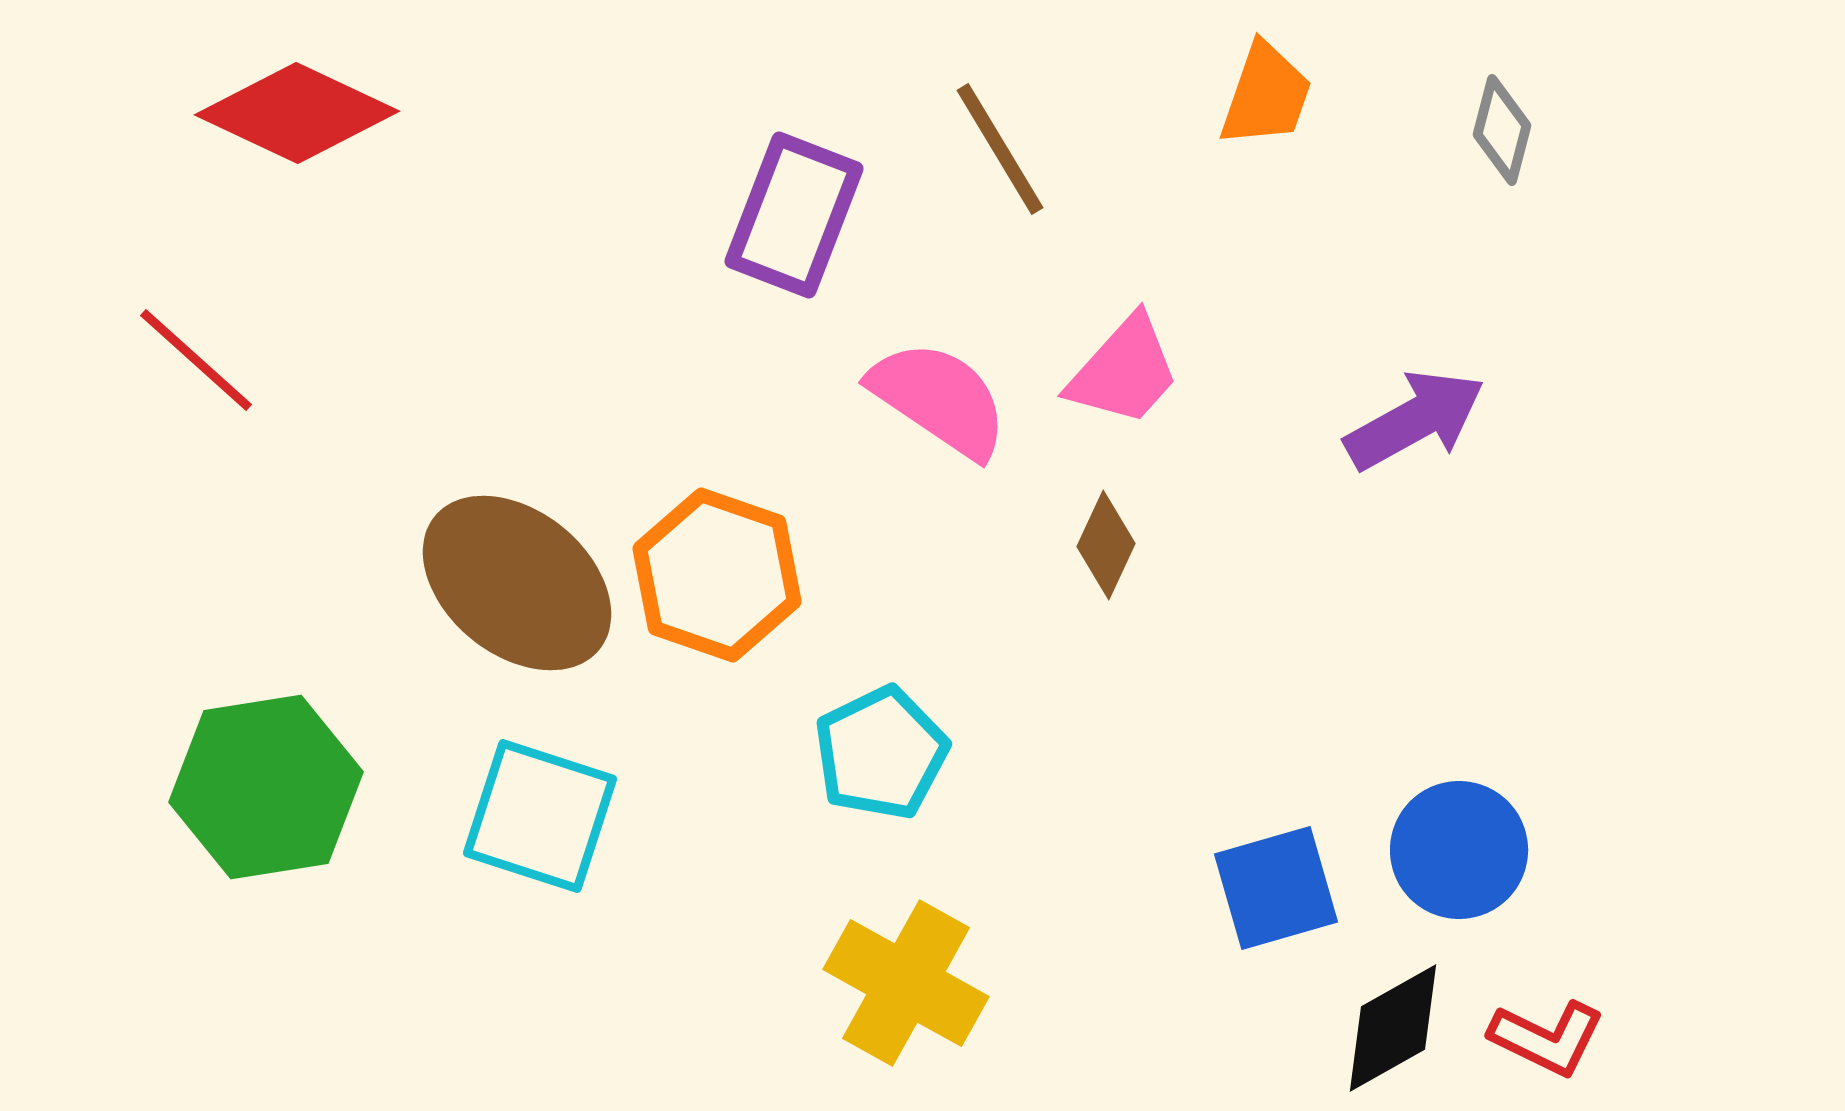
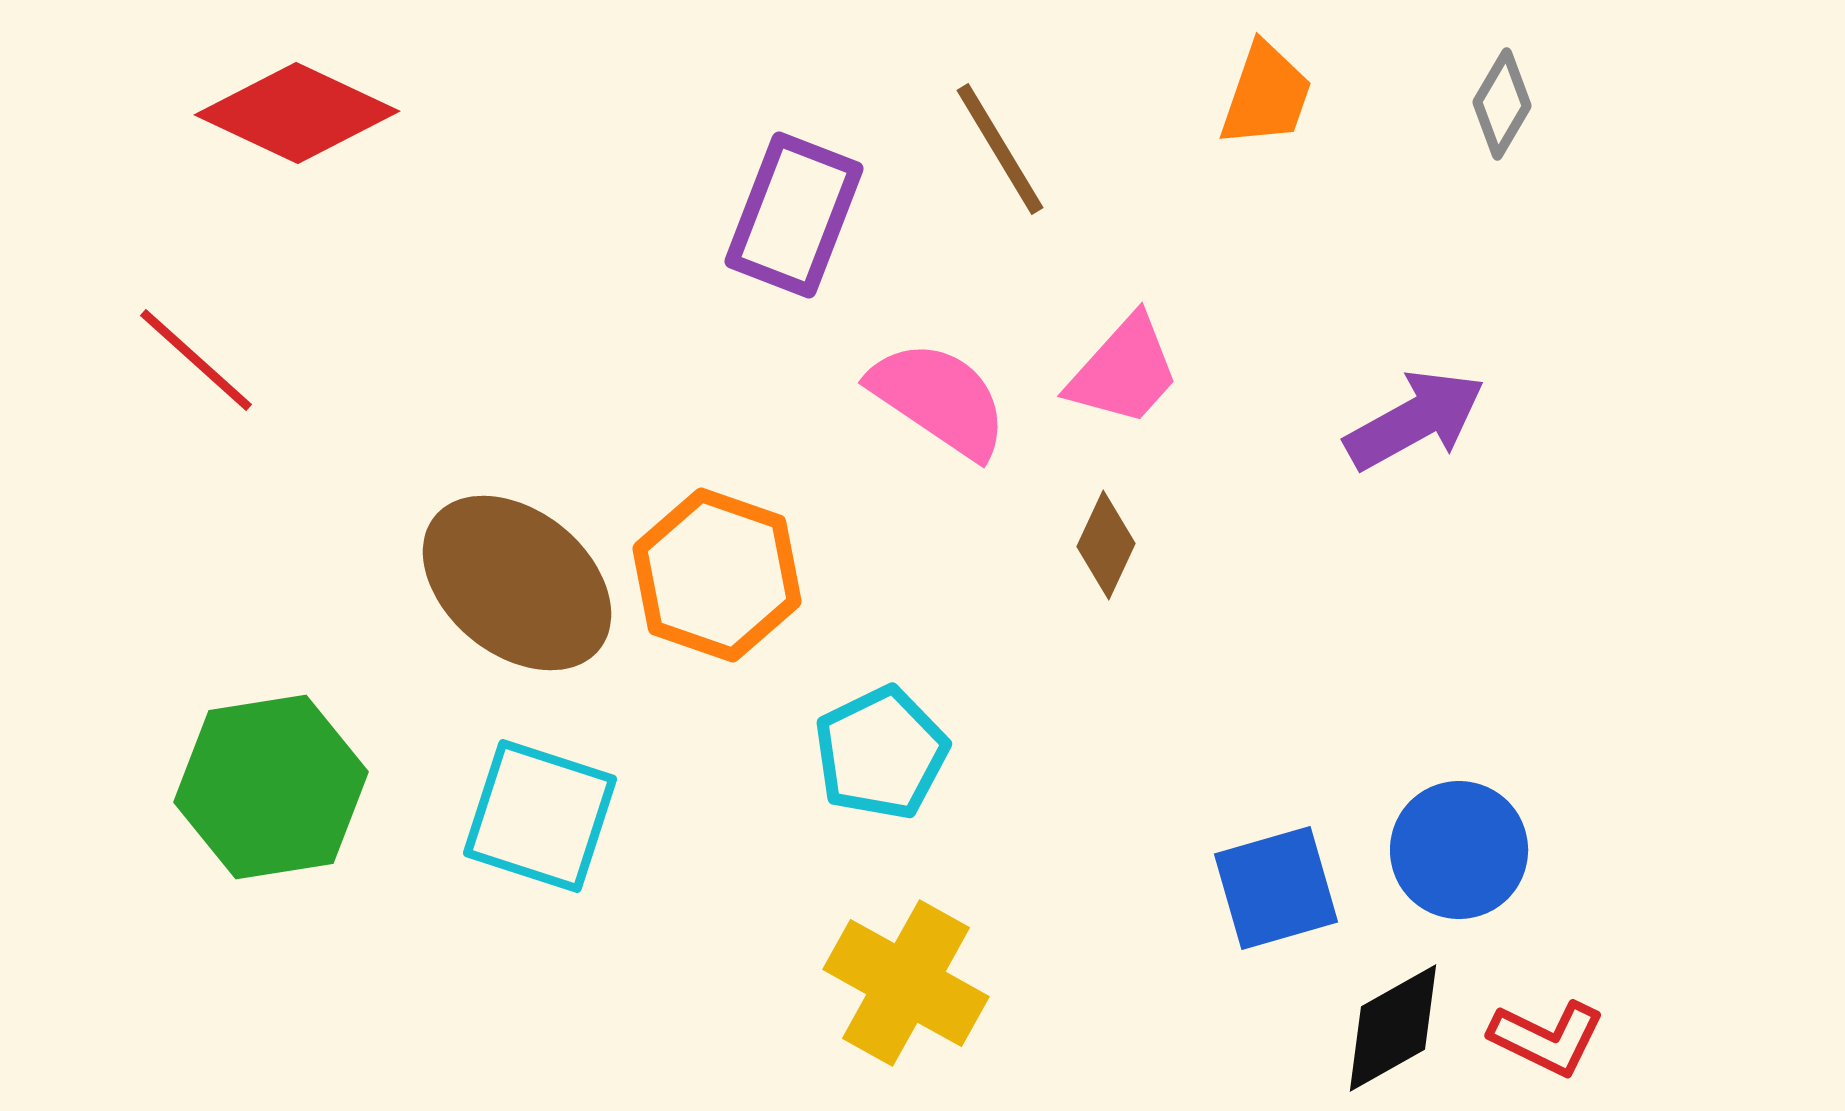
gray diamond: moved 26 px up; rotated 16 degrees clockwise
green hexagon: moved 5 px right
